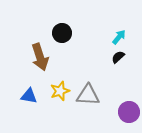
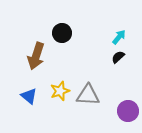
brown arrow: moved 4 px left, 1 px up; rotated 36 degrees clockwise
blue triangle: rotated 30 degrees clockwise
purple circle: moved 1 px left, 1 px up
